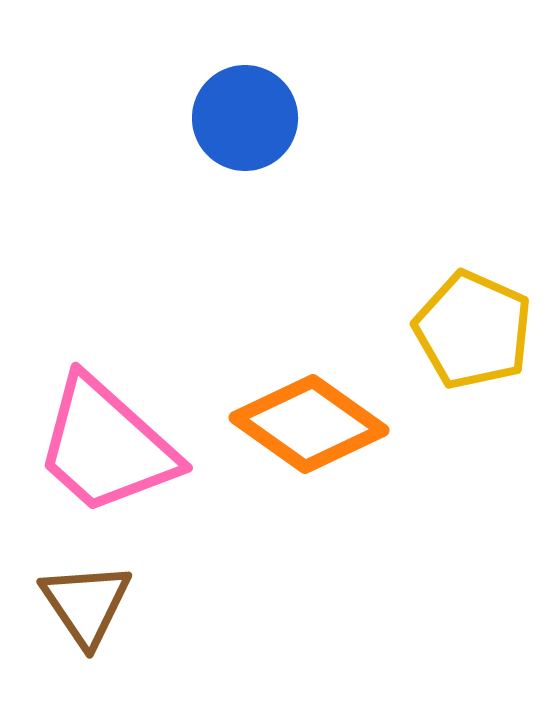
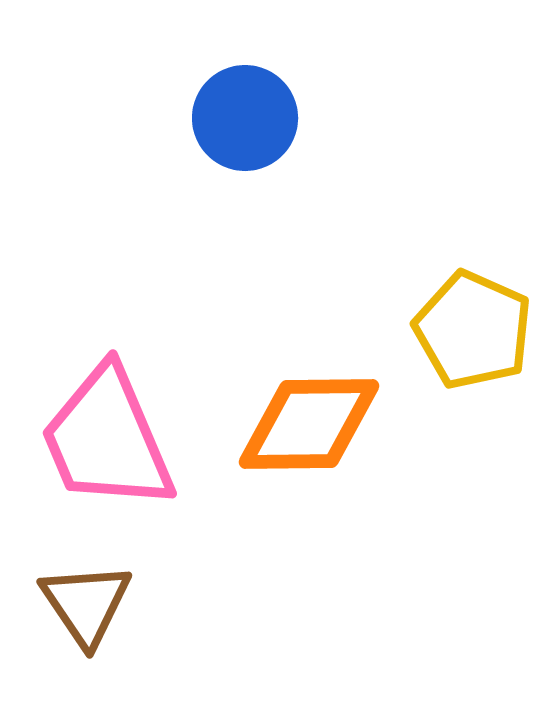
orange diamond: rotated 36 degrees counterclockwise
pink trapezoid: moved 1 px right, 7 px up; rotated 25 degrees clockwise
